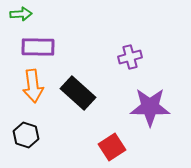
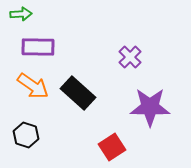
purple cross: rotated 30 degrees counterclockwise
orange arrow: rotated 48 degrees counterclockwise
